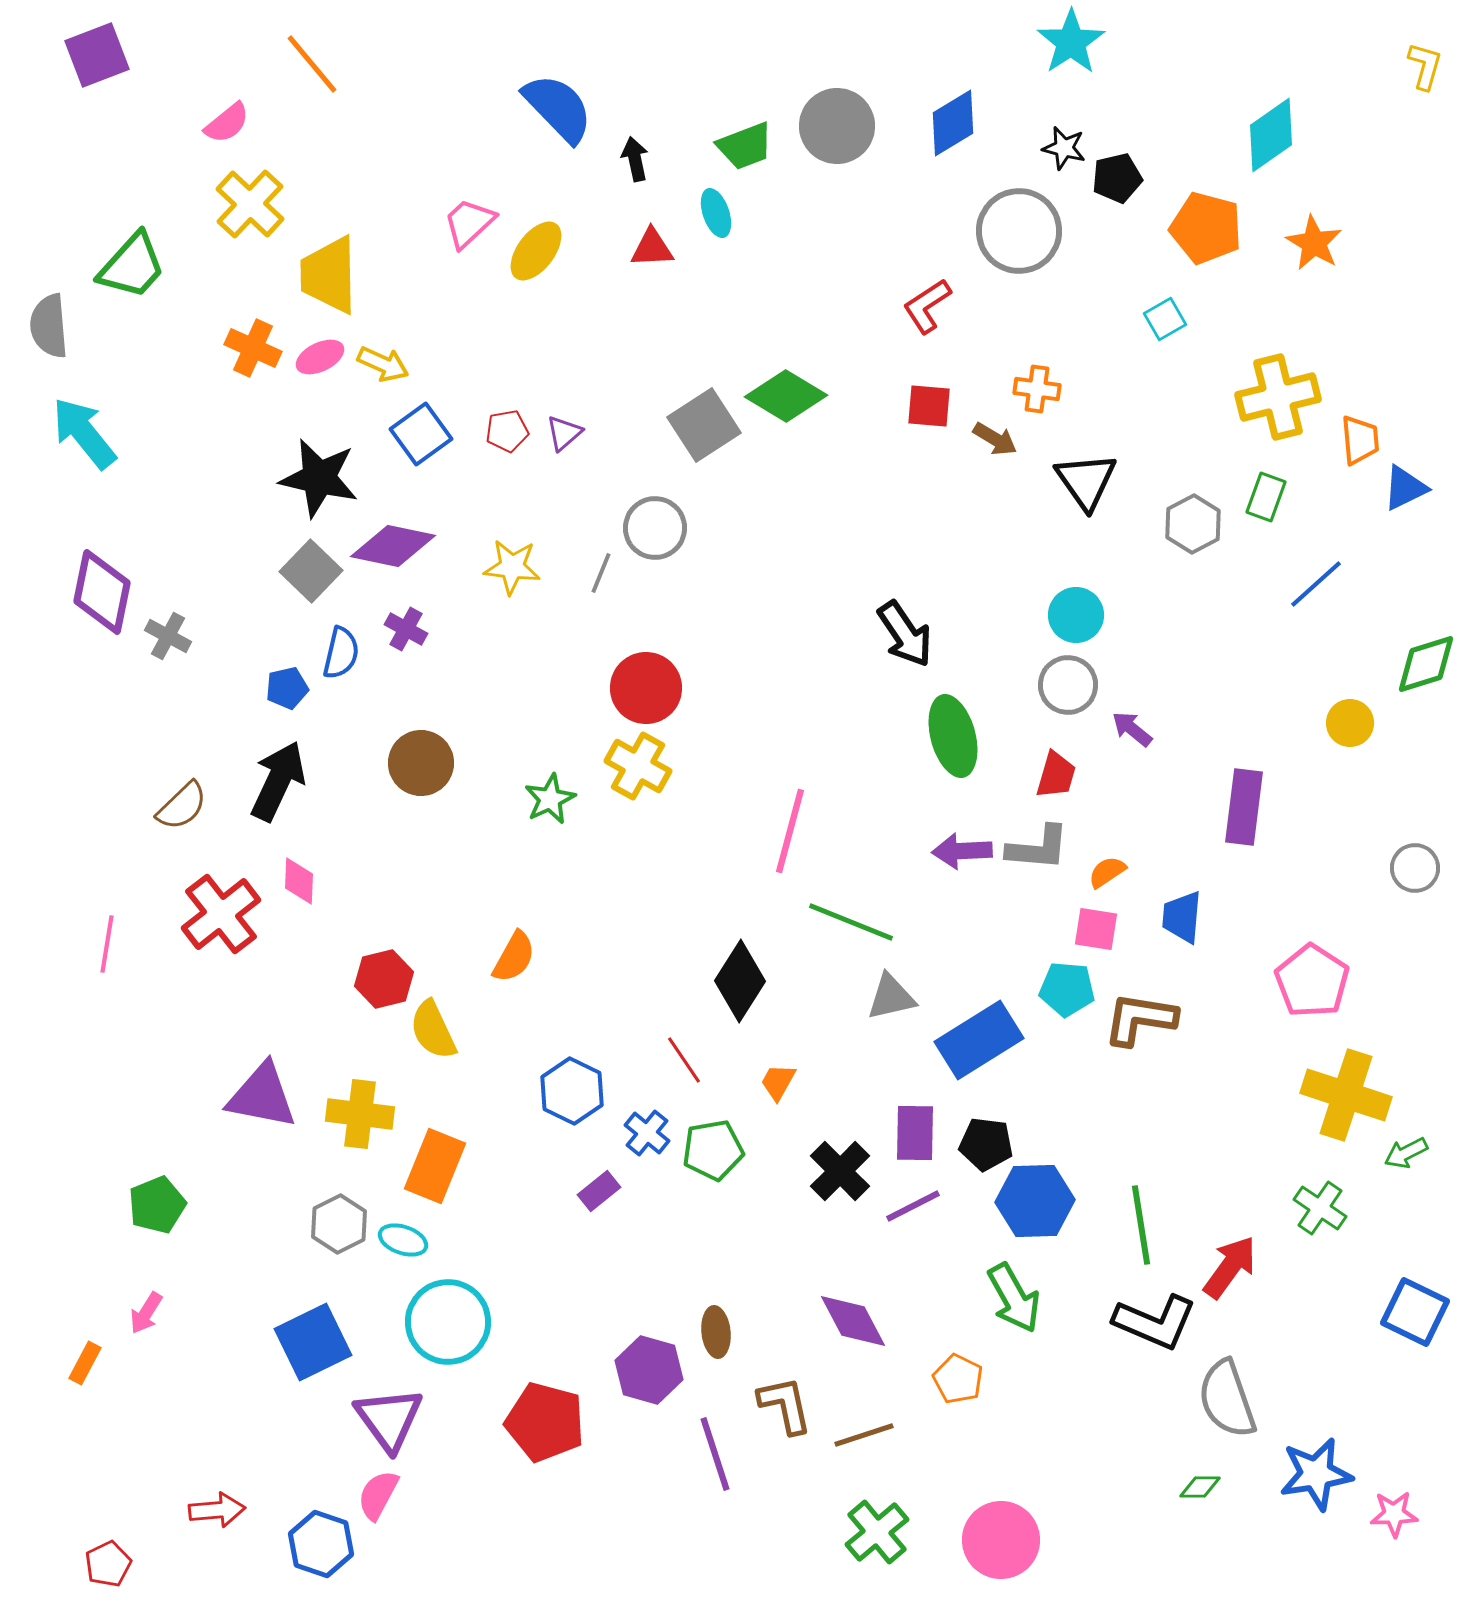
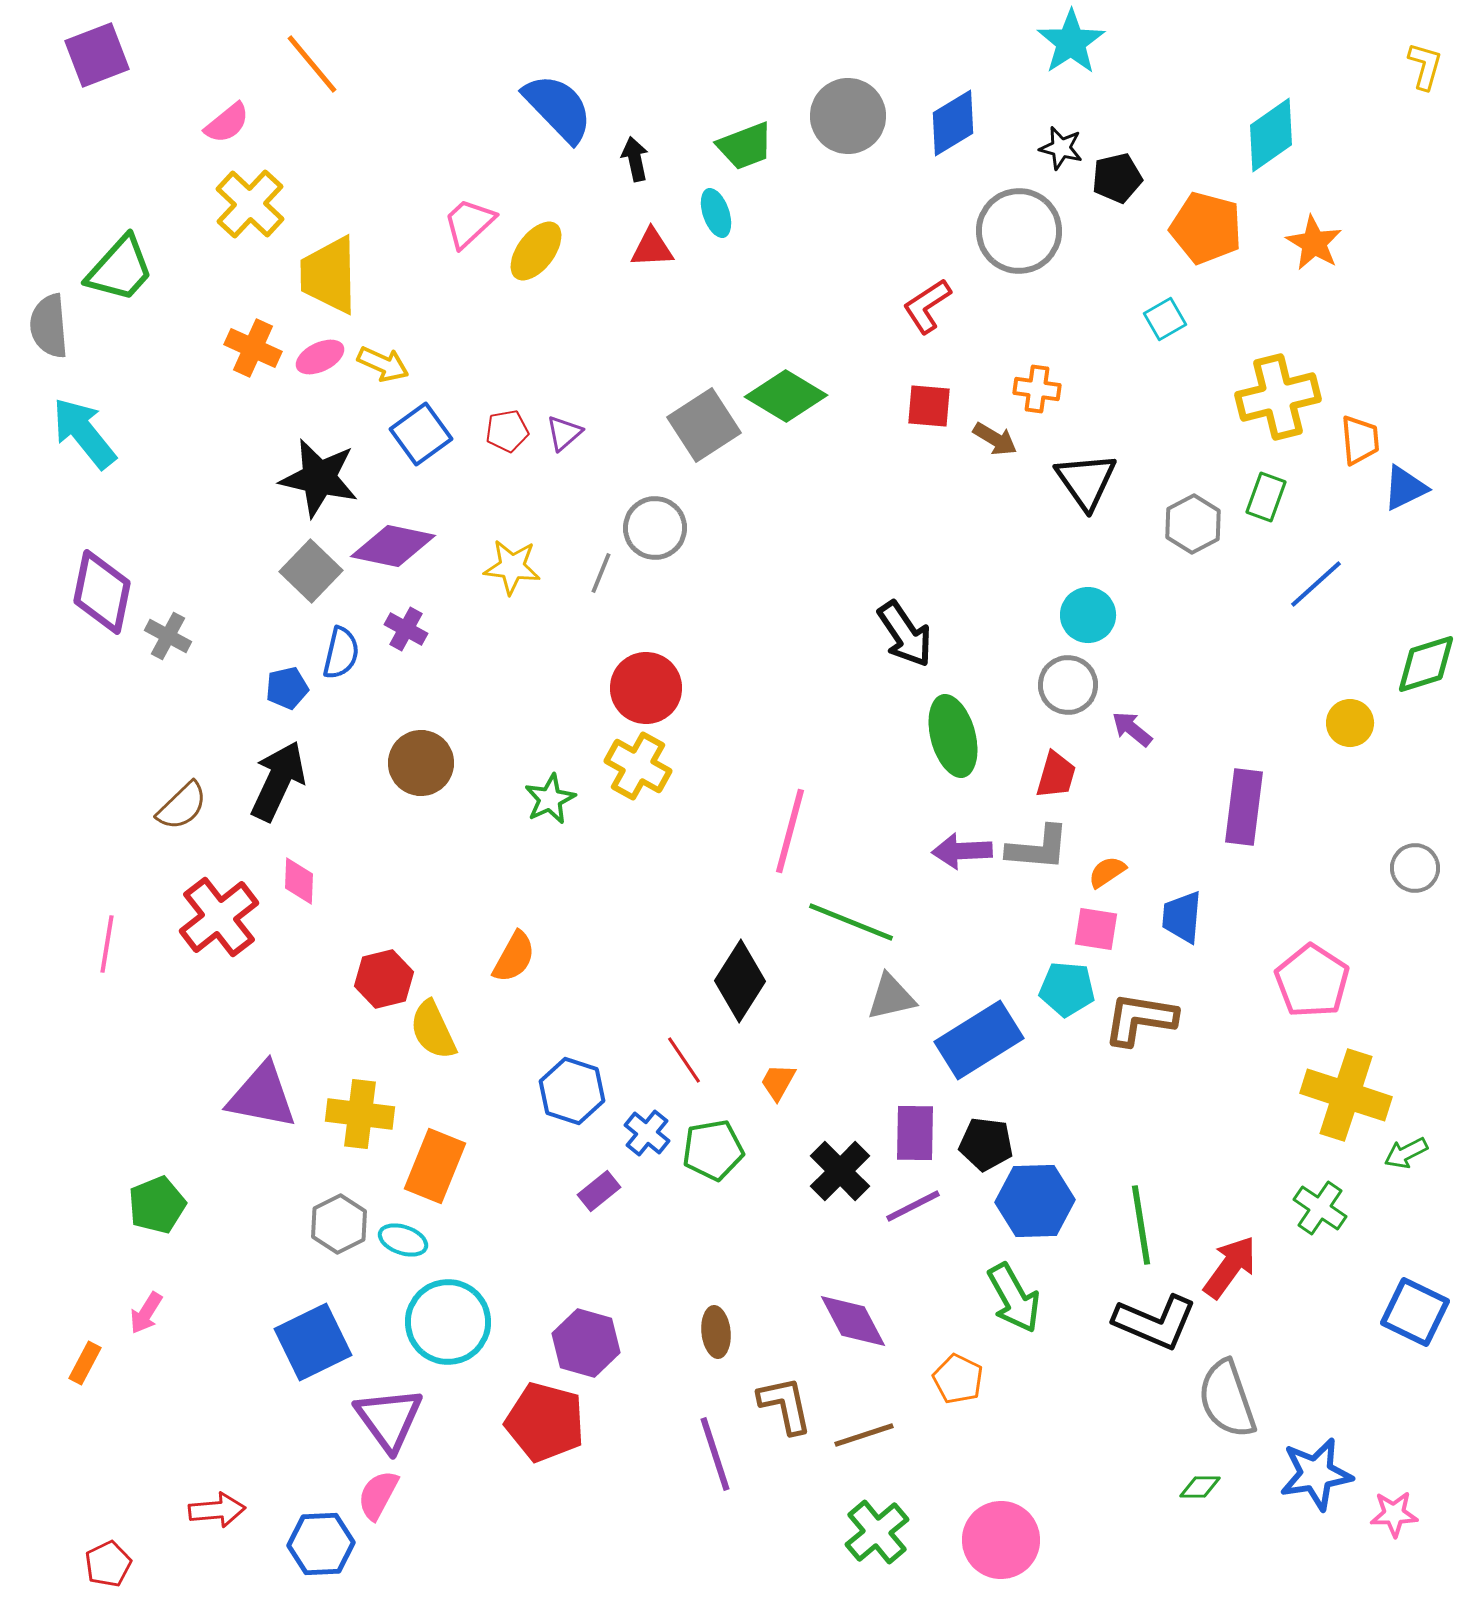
gray circle at (837, 126): moved 11 px right, 10 px up
black star at (1064, 148): moved 3 px left
green trapezoid at (132, 266): moved 12 px left, 3 px down
cyan circle at (1076, 615): moved 12 px right
red cross at (221, 914): moved 2 px left, 3 px down
blue hexagon at (572, 1091): rotated 8 degrees counterclockwise
purple hexagon at (649, 1370): moved 63 px left, 27 px up
blue hexagon at (321, 1544): rotated 22 degrees counterclockwise
